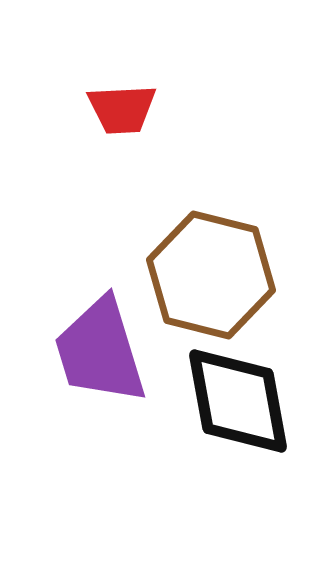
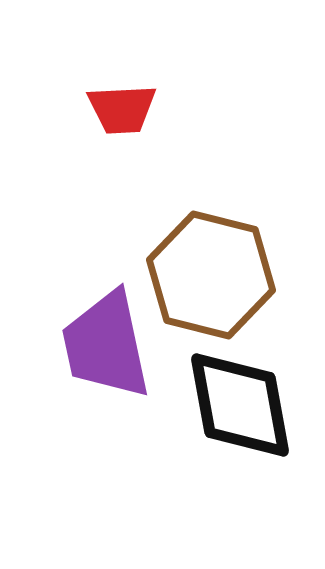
purple trapezoid: moved 6 px right, 6 px up; rotated 5 degrees clockwise
black diamond: moved 2 px right, 4 px down
